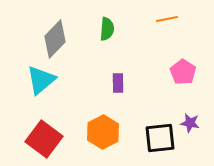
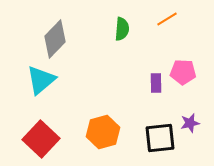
orange line: rotated 20 degrees counterclockwise
green semicircle: moved 15 px right
pink pentagon: rotated 30 degrees counterclockwise
purple rectangle: moved 38 px right
purple star: rotated 24 degrees counterclockwise
orange hexagon: rotated 12 degrees clockwise
red square: moved 3 px left; rotated 6 degrees clockwise
